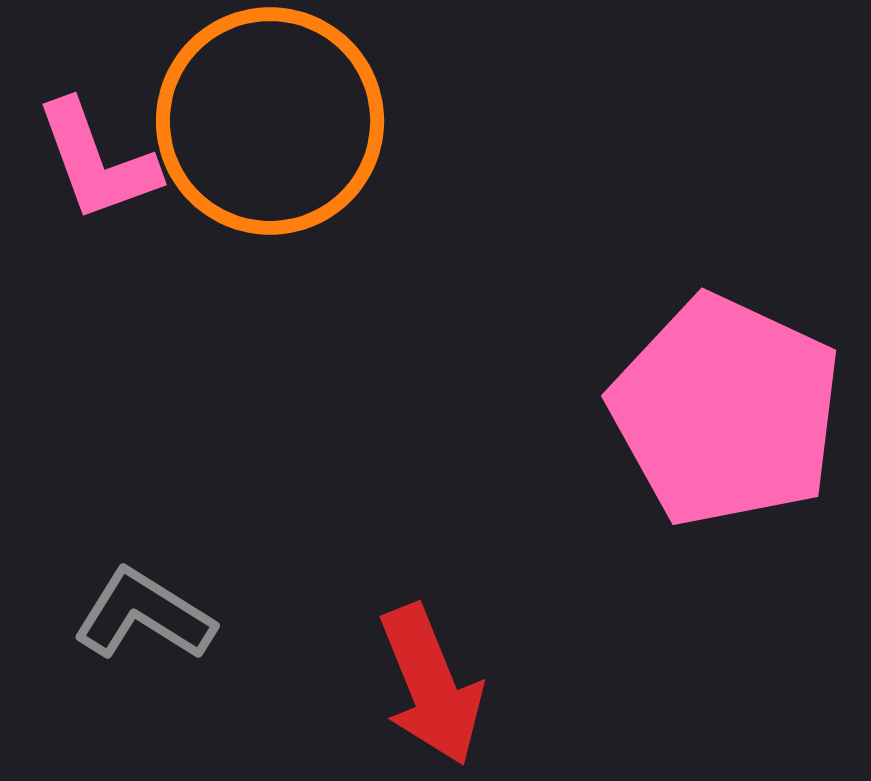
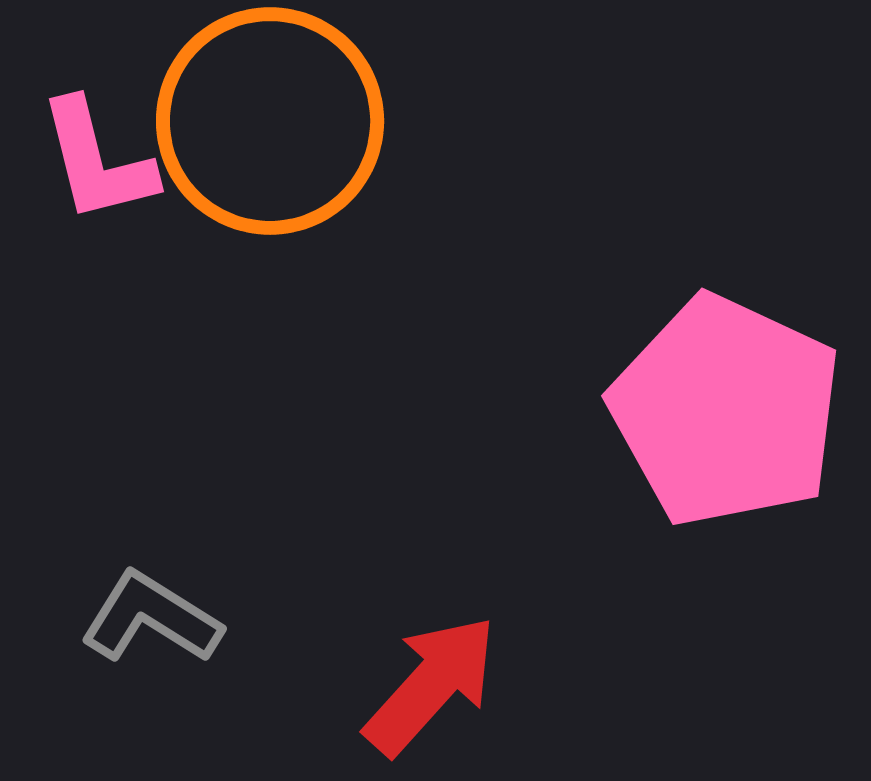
pink L-shape: rotated 6 degrees clockwise
gray L-shape: moved 7 px right, 3 px down
red arrow: rotated 116 degrees counterclockwise
